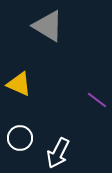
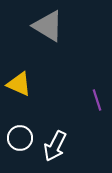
purple line: rotated 35 degrees clockwise
white arrow: moved 3 px left, 7 px up
